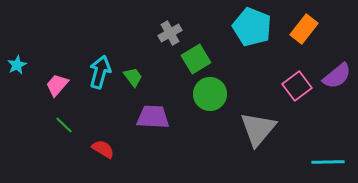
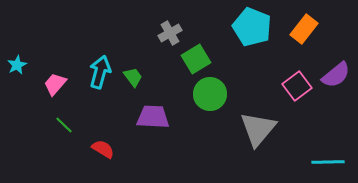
purple semicircle: moved 1 px left, 1 px up
pink trapezoid: moved 2 px left, 1 px up
